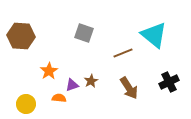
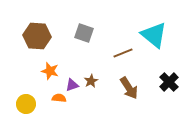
brown hexagon: moved 16 px right
orange star: moved 1 px right; rotated 24 degrees counterclockwise
black cross: rotated 18 degrees counterclockwise
